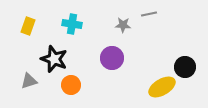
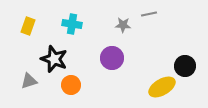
black circle: moved 1 px up
